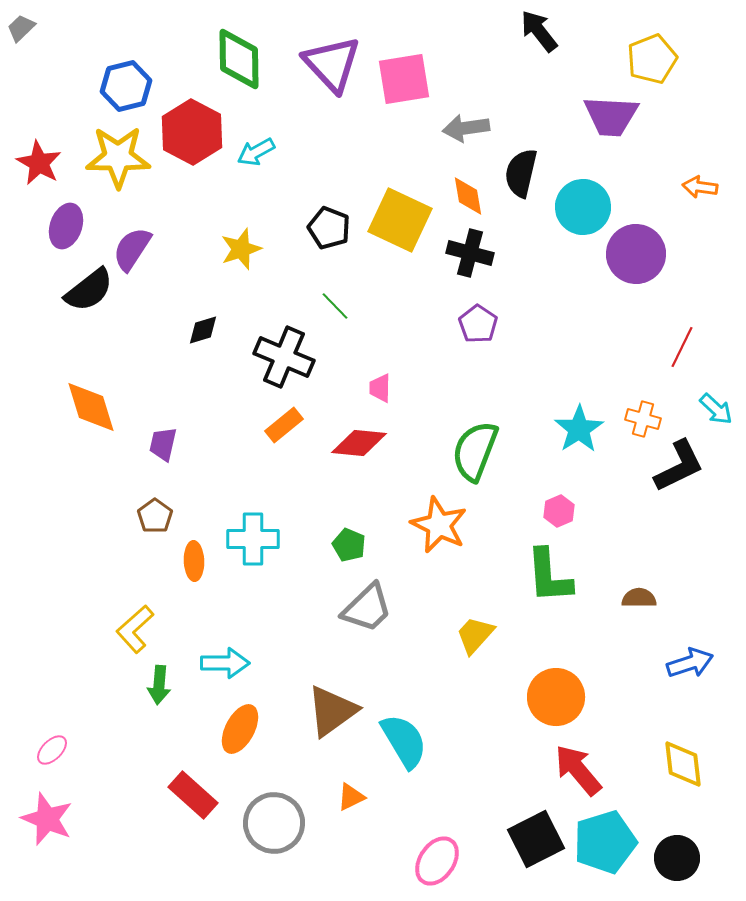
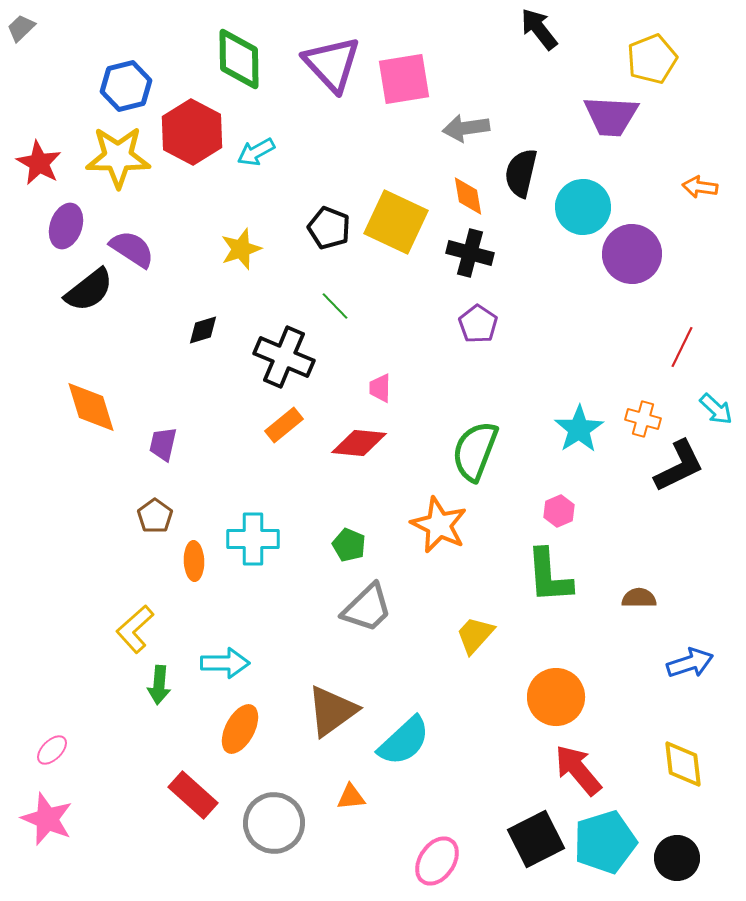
black arrow at (539, 31): moved 2 px up
yellow square at (400, 220): moved 4 px left, 2 px down
purple semicircle at (132, 249): rotated 90 degrees clockwise
purple circle at (636, 254): moved 4 px left
cyan semicircle at (404, 741): rotated 78 degrees clockwise
orange triangle at (351, 797): rotated 20 degrees clockwise
